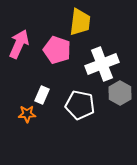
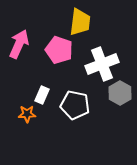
pink pentagon: moved 2 px right
white pentagon: moved 5 px left
